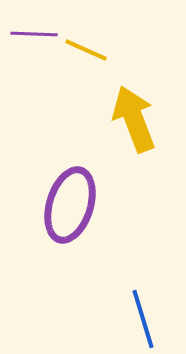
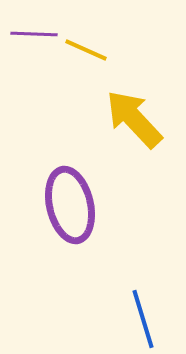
yellow arrow: rotated 22 degrees counterclockwise
purple ellipse: rotated 30 degrees counterclockwise
